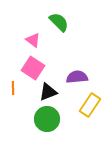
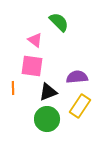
pink triangle: moved 2 px right
pink square: moved 1 px left, 2 px up; rotated 25 degrees counterclockwise
yellow rectangle: moved 10 px left, 1 px down
